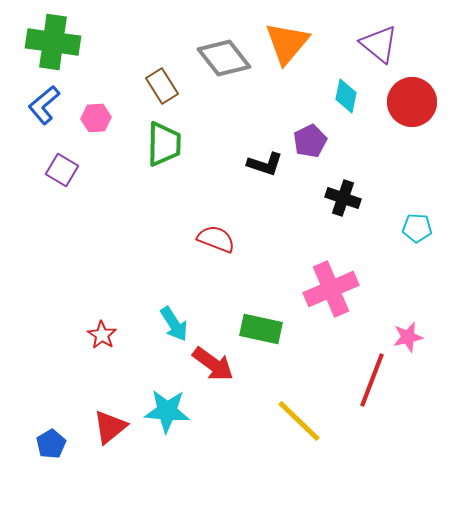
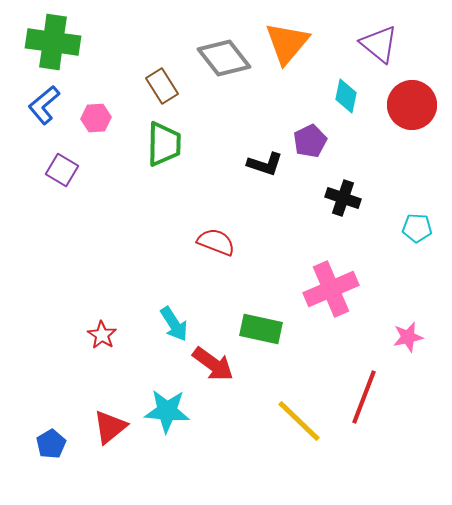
red circle: moved 3 px down
red semicircle: moved 3 px down
red line: moved 8 px left, 17 px down
